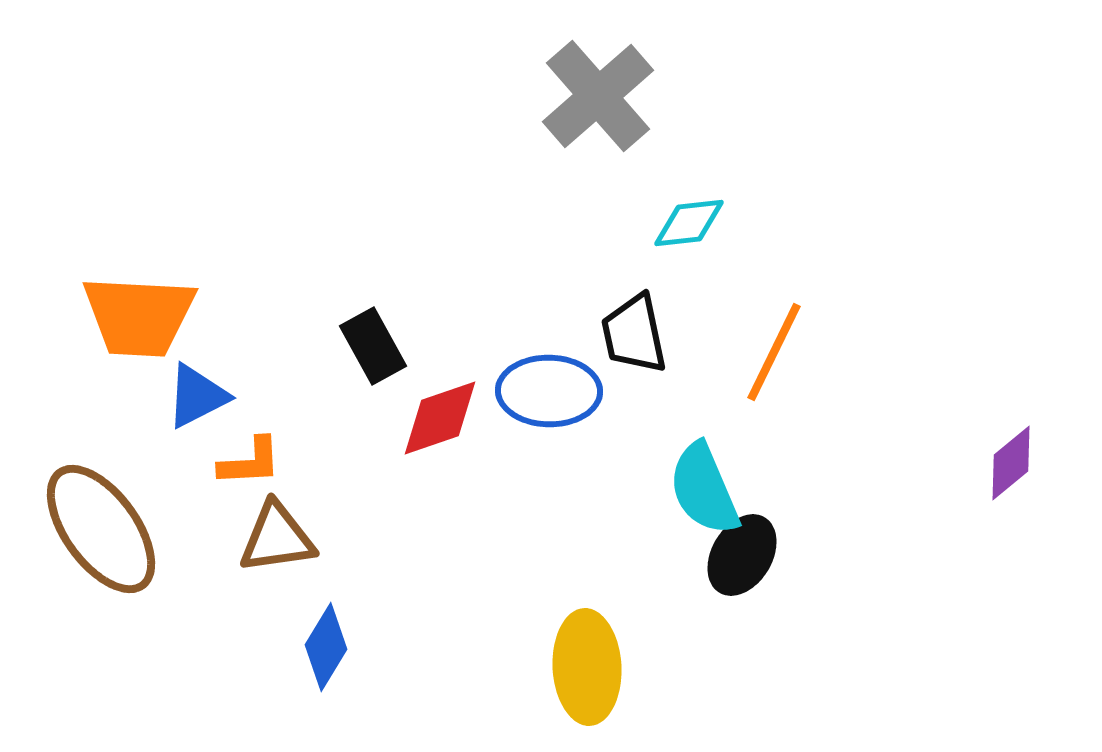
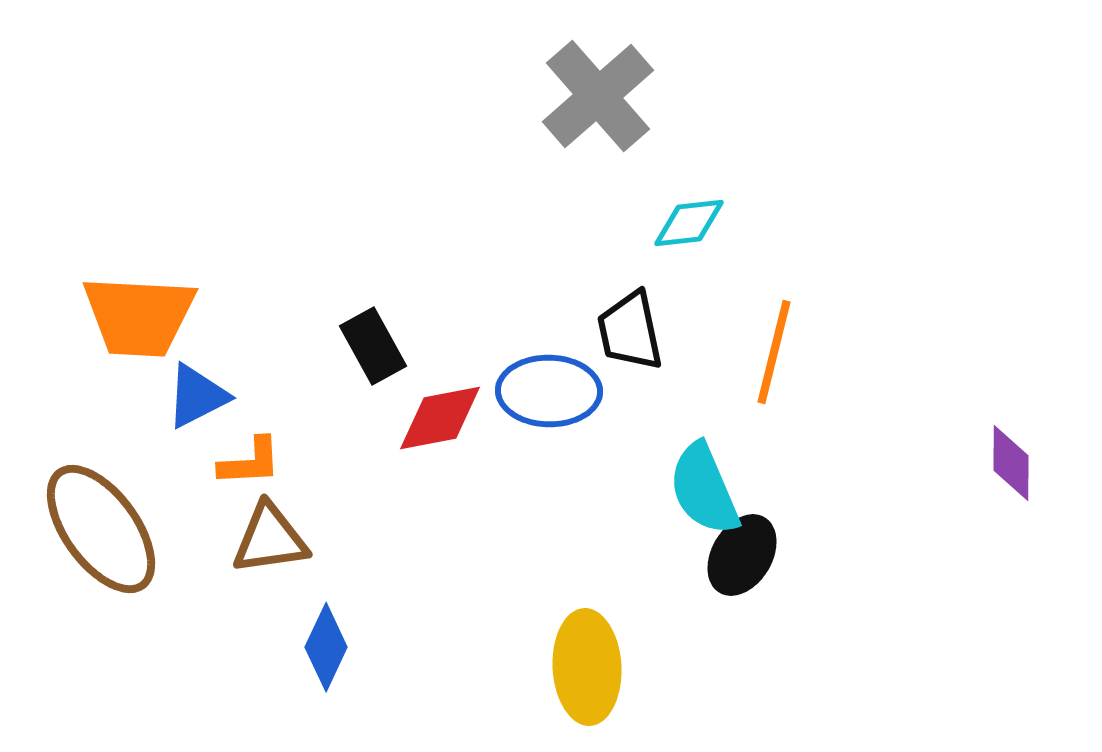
black trapezoid: moved 4 px left, 3 px up
orange line: rotated 12 degrees counterclockwise
red diamond: rotated 8 degrees clockwise
purple diamond: rotated 50 degrees counterclockwise
brown triangle: moved 7 px left, 1 px down
blue diamond: rotated 6 degrees counterclockwise
